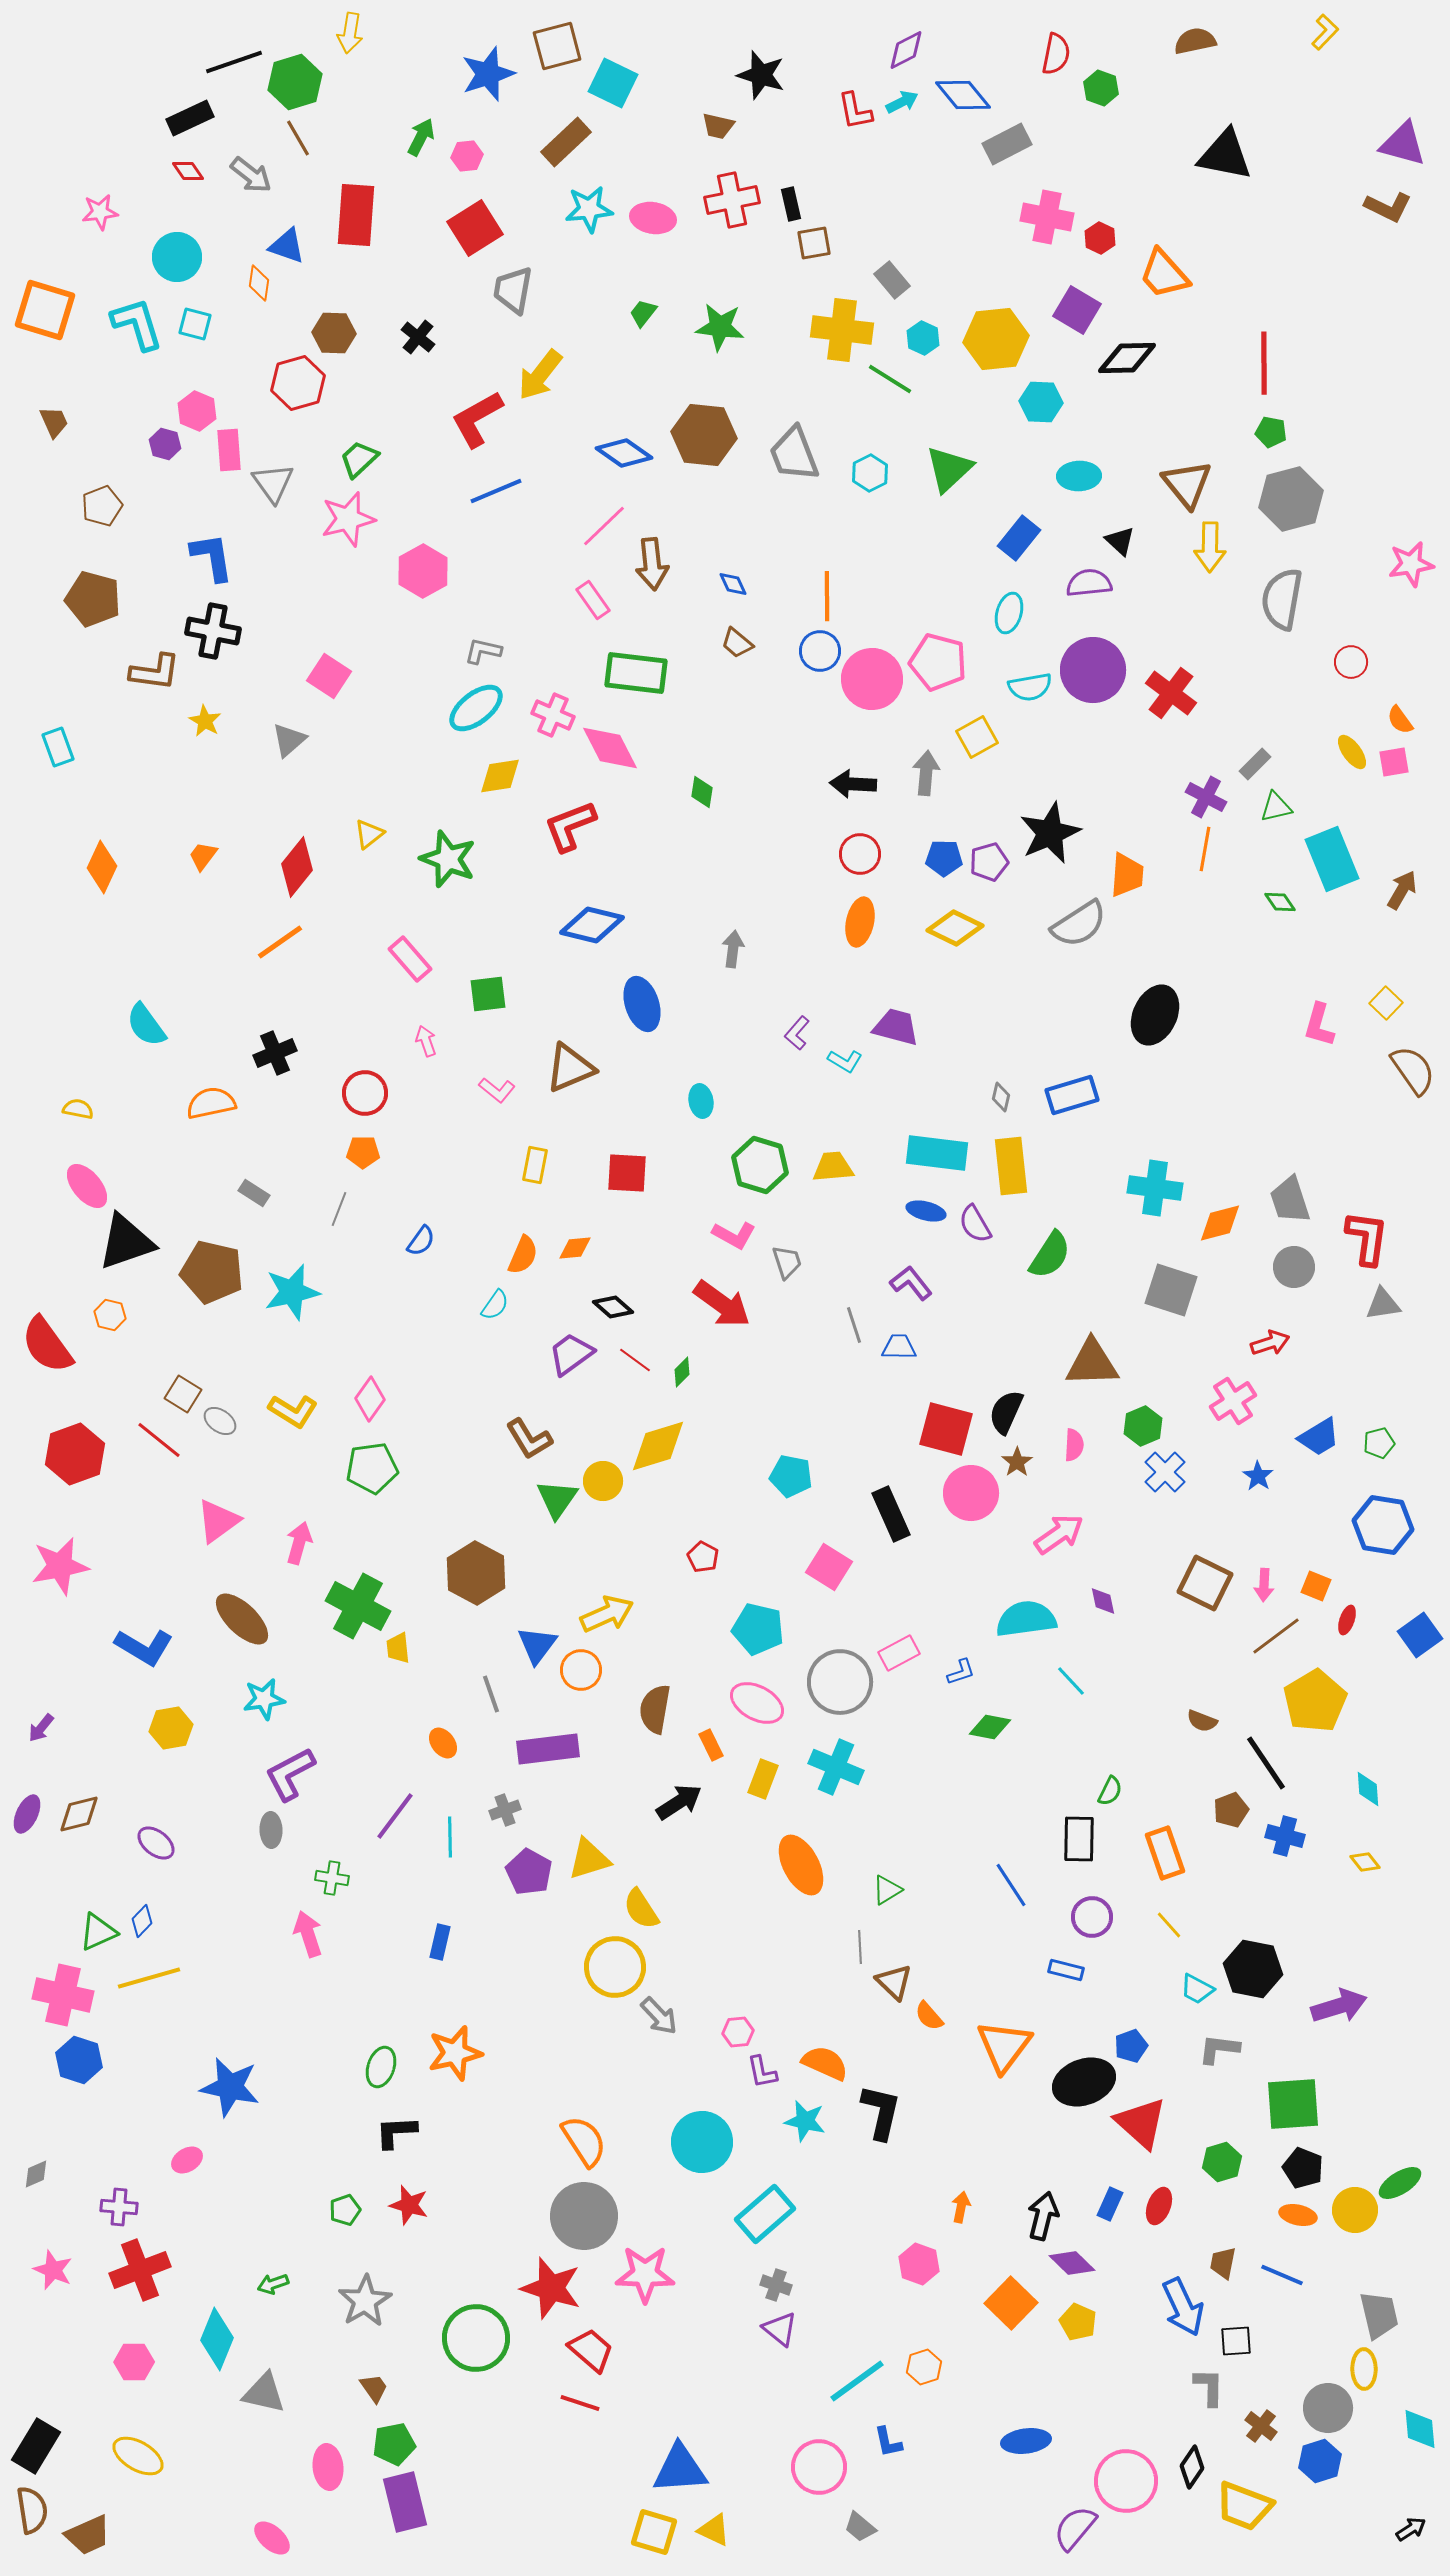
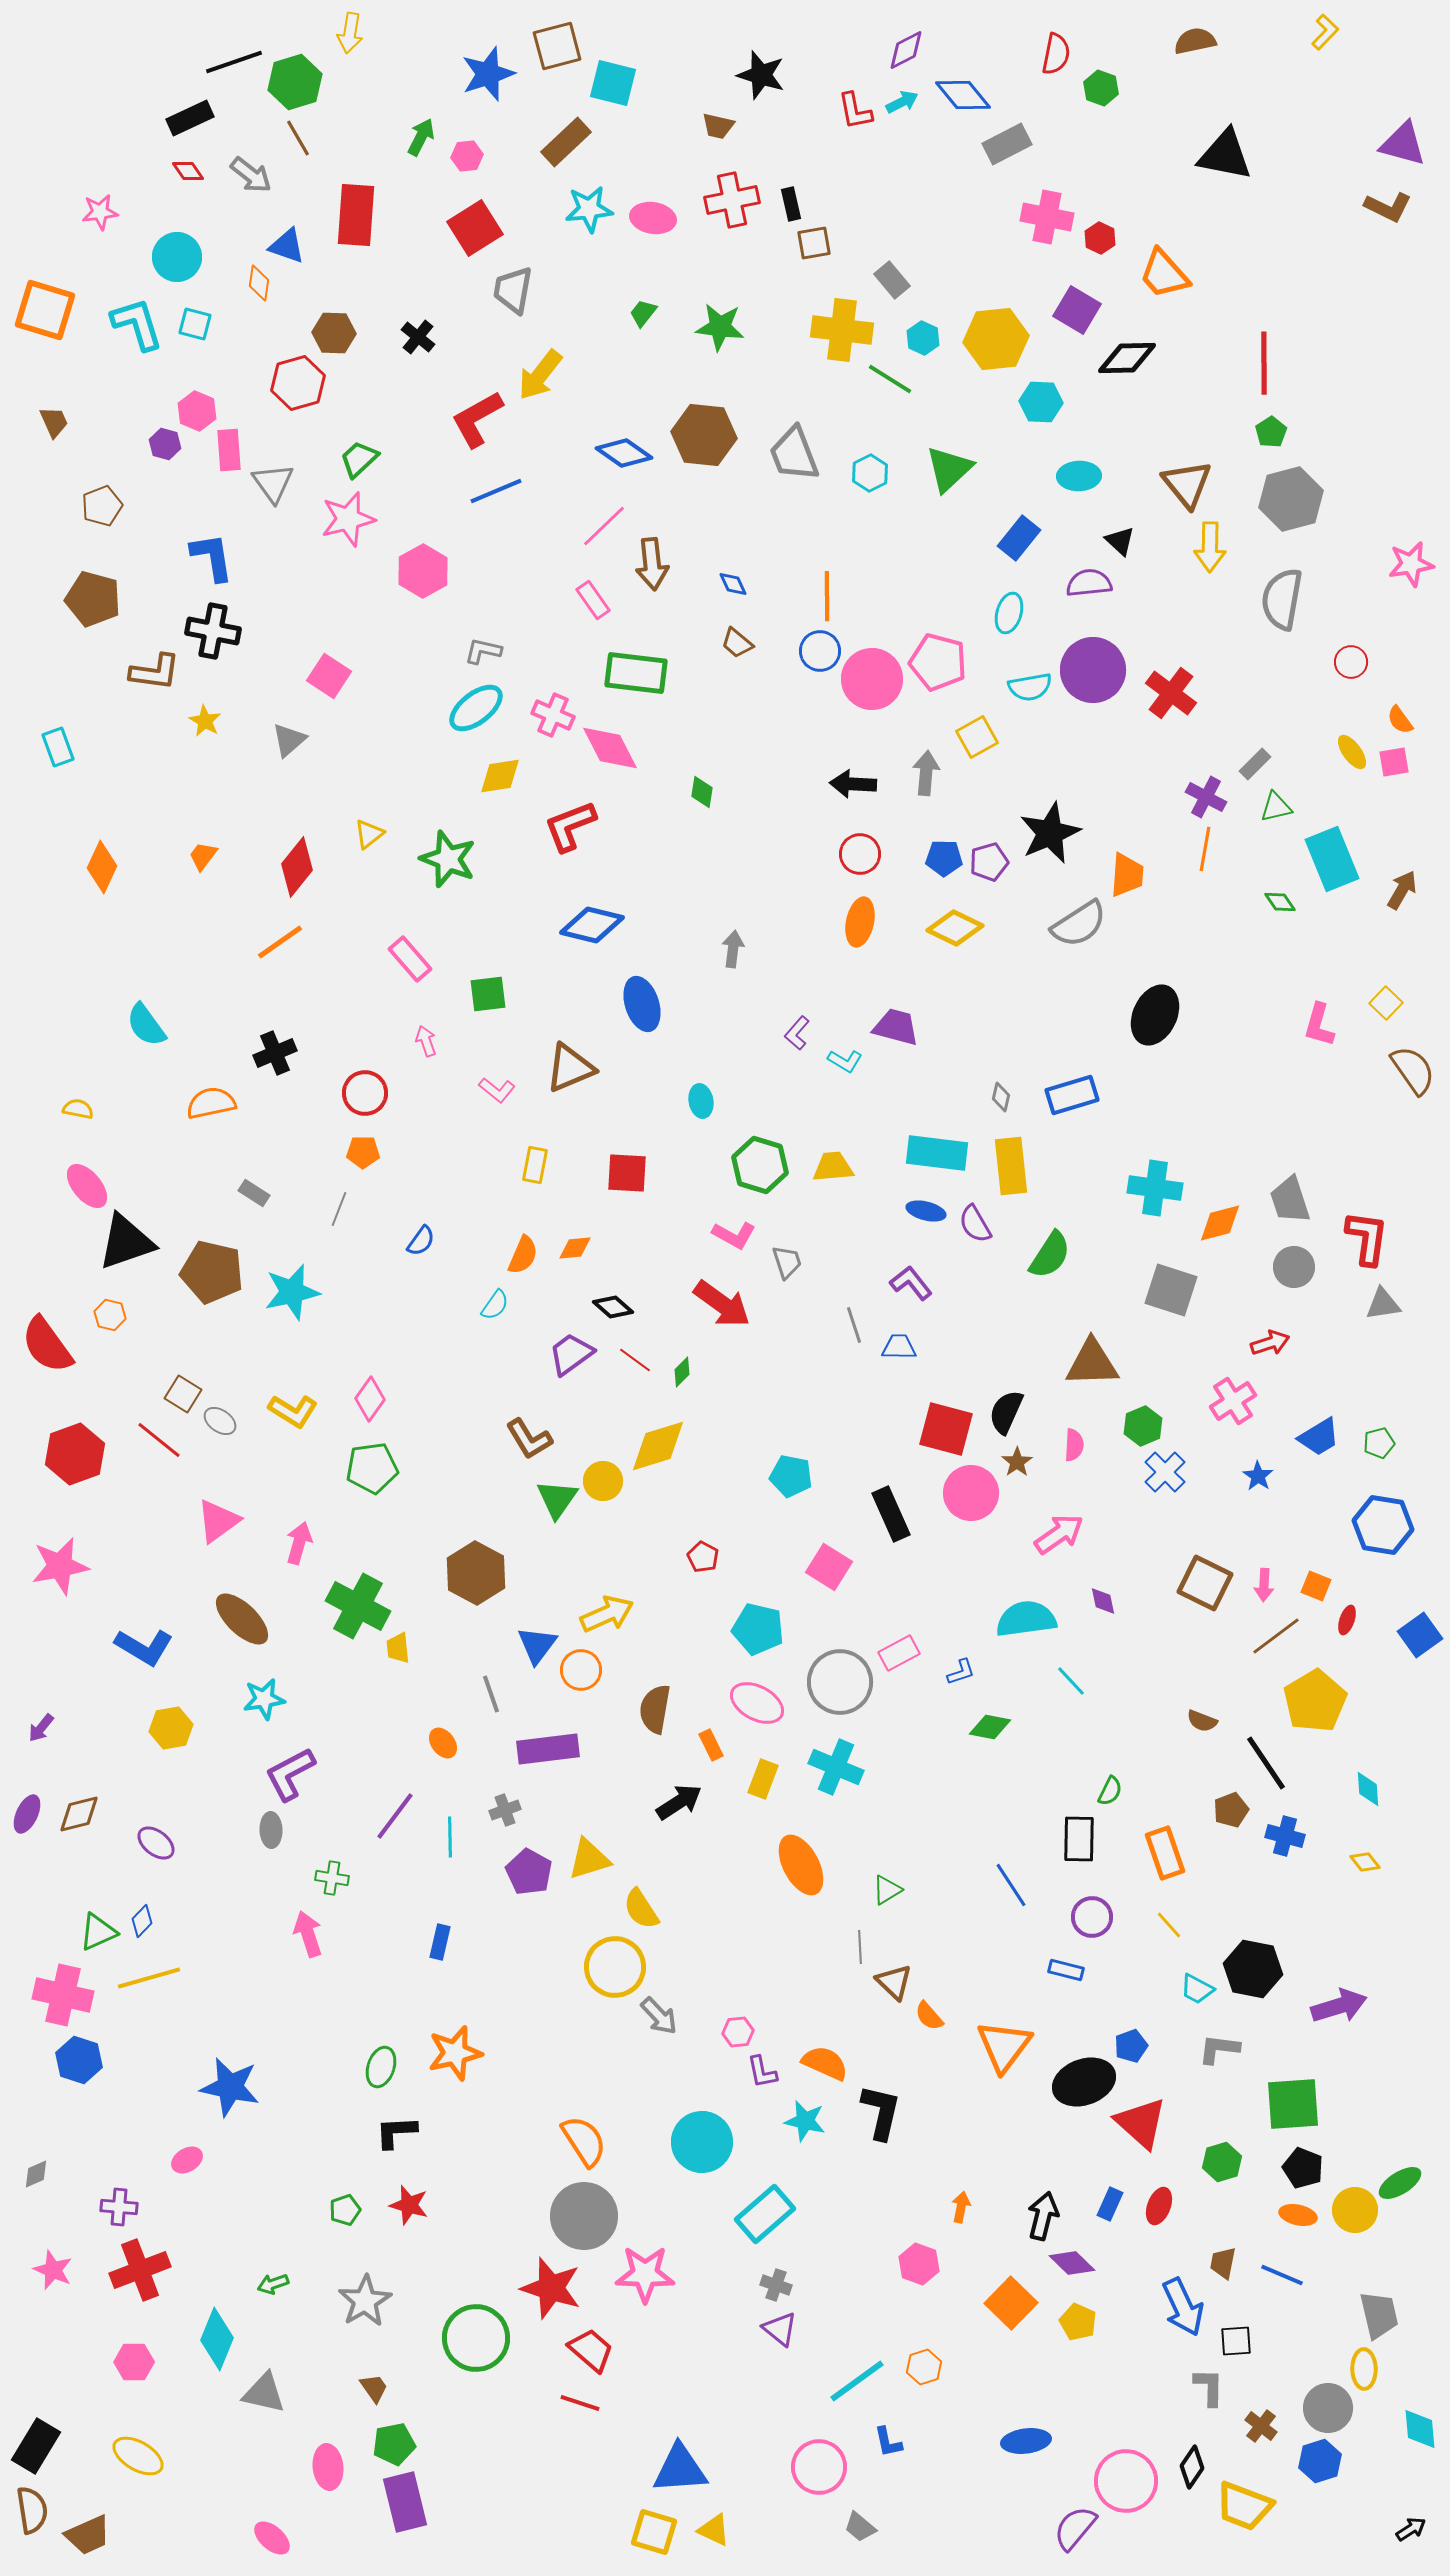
cyan square at (613, 83): rotated 12 degrees counterclockwise
green pentagon at (1271, 432): rotated 28 degrees clockwise
